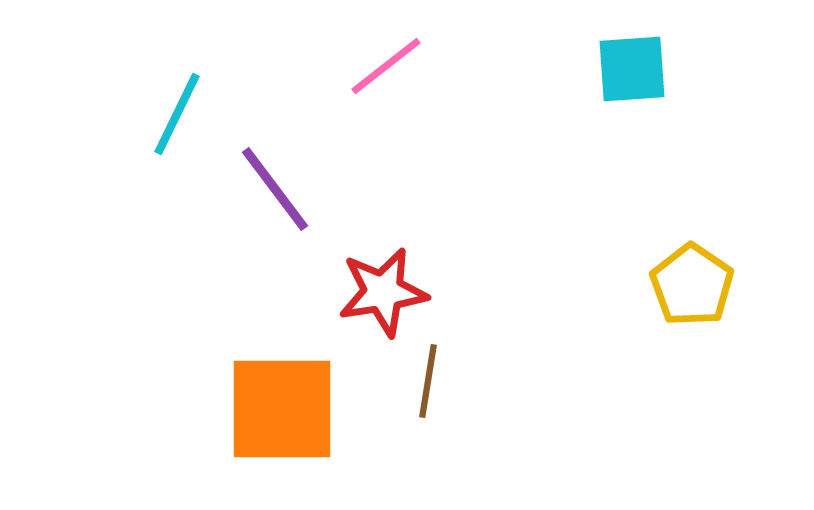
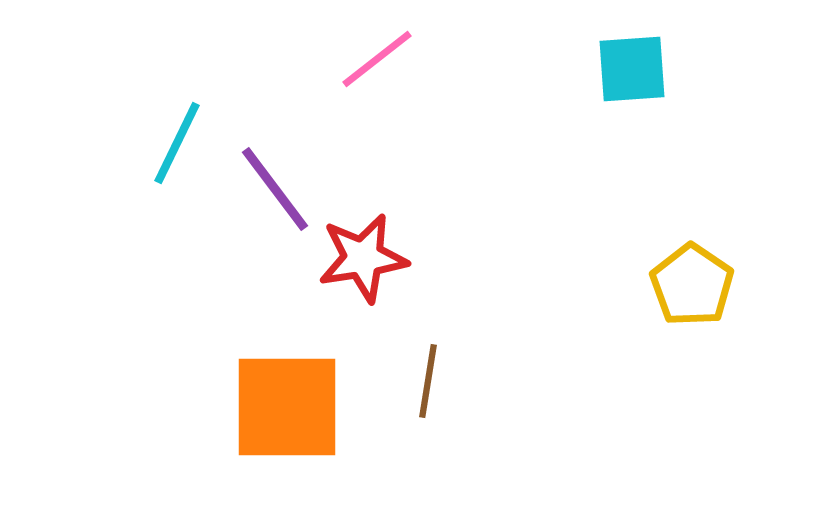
pink line: moved 9 px left, 7 px up
cyan line: moved 29 px down
red star: moved 20 px left, 34 px up
orange square: moved 5 px right, 2 px up
